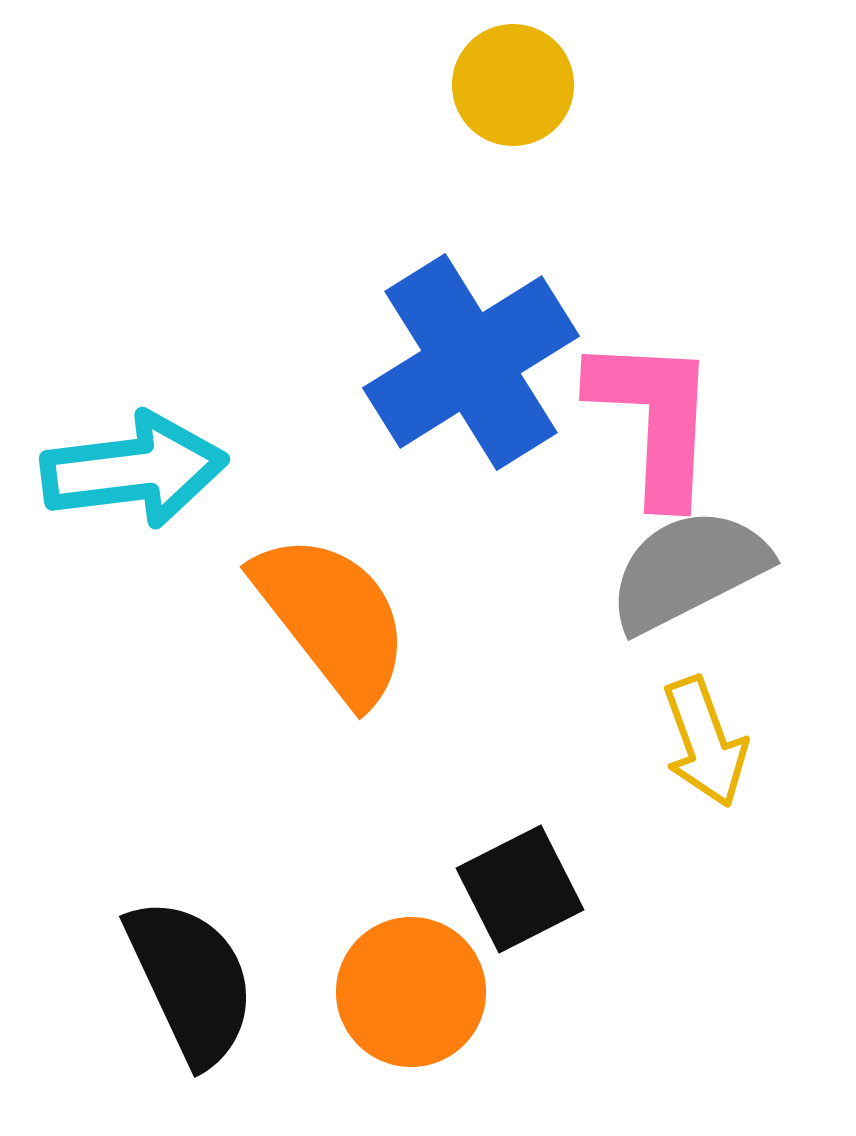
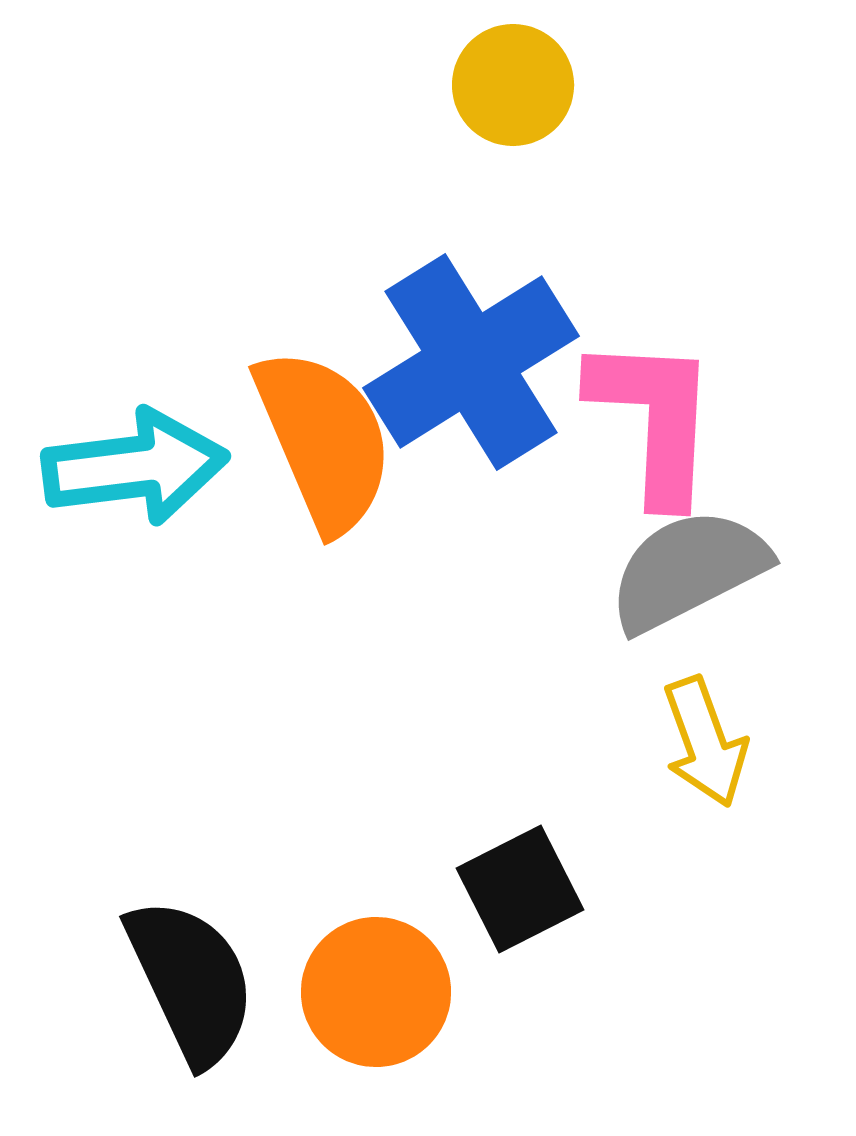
cyan arrow: moved 1 px right, 3 px up
orange semicircle: moved 8 px left, 178 px up; rotated 15 degrees clockwise
orange circle: moved 35 px left
